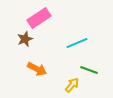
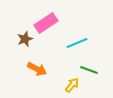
pink rectangle: moved 7 px right, 5 px down
